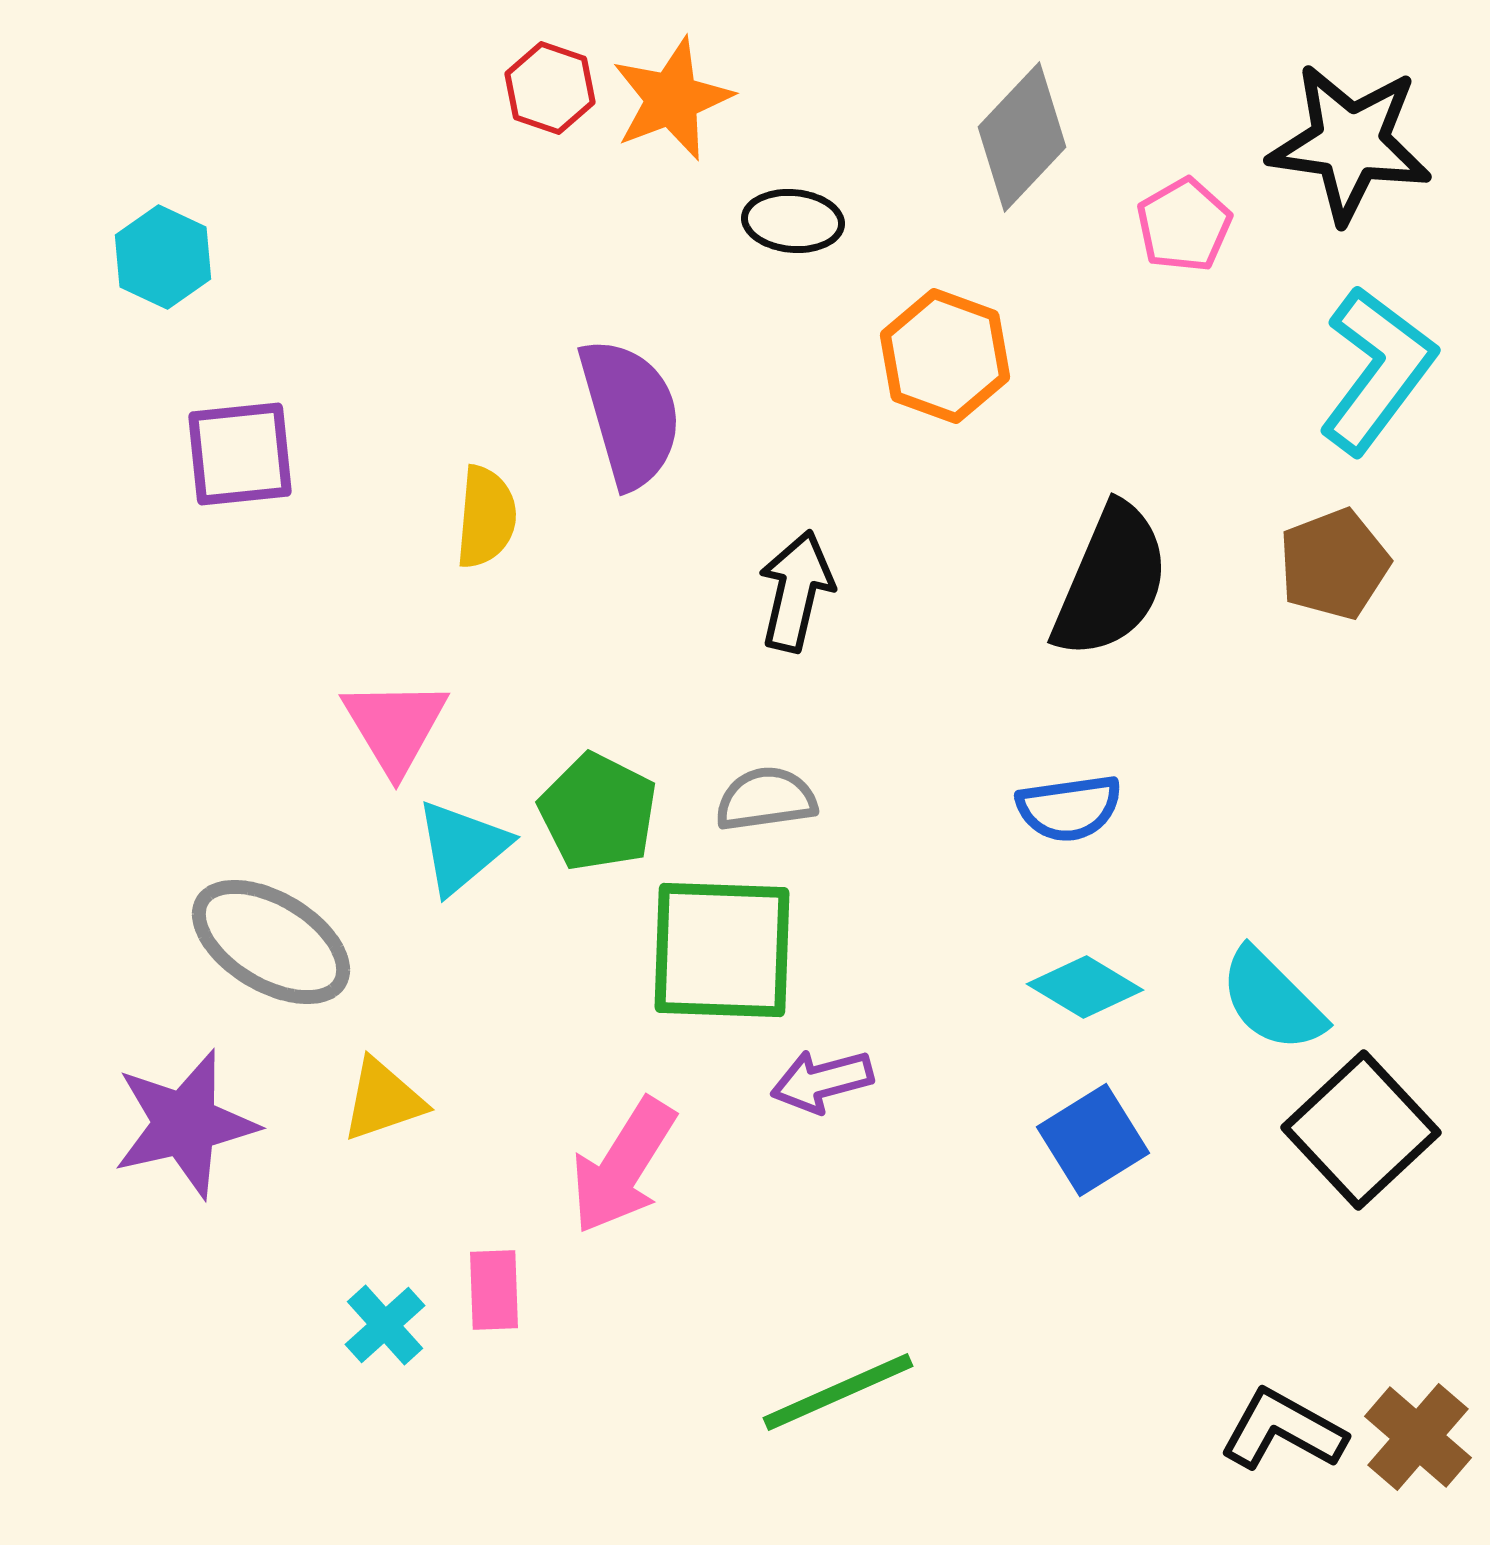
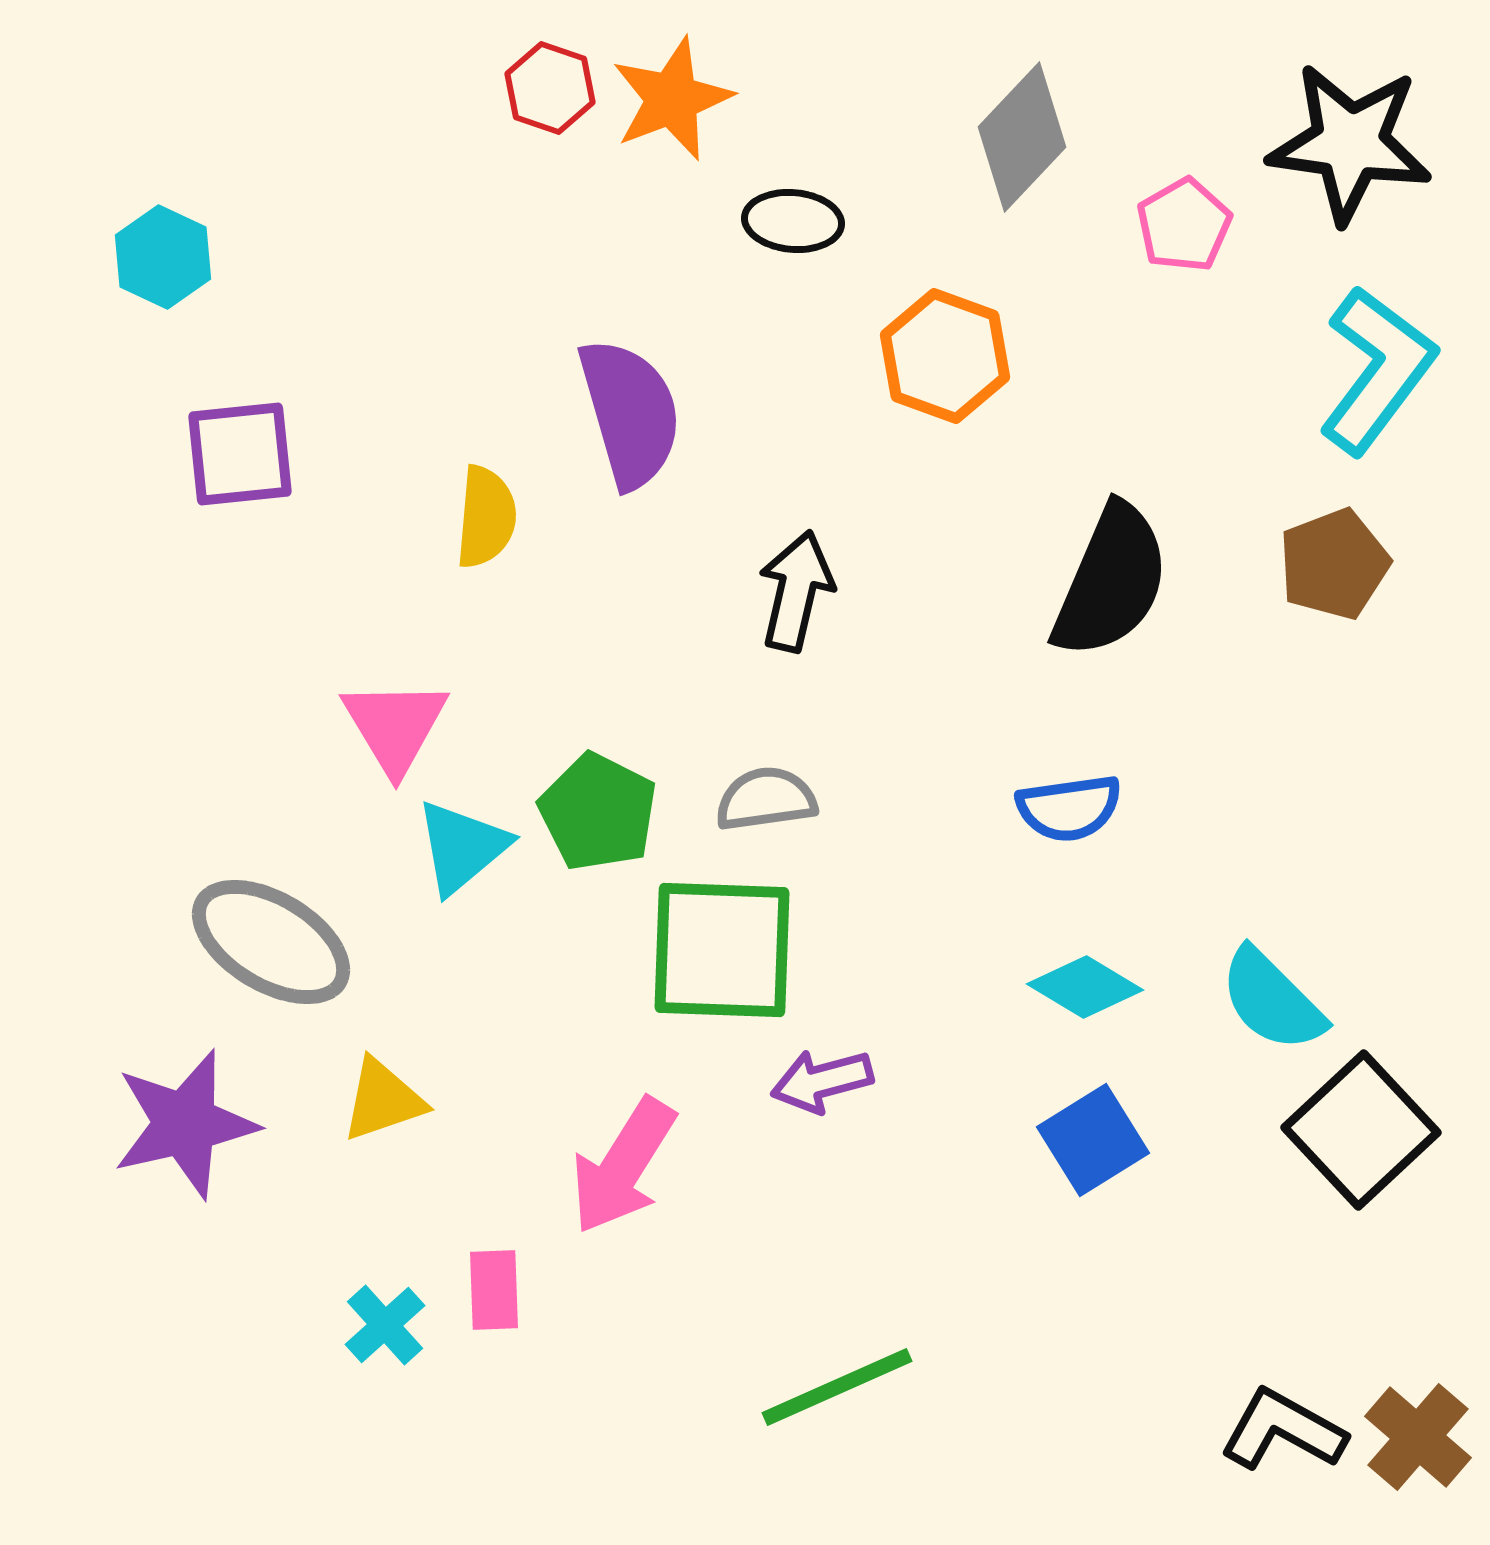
green line: moved 1 px left, 5 px up
